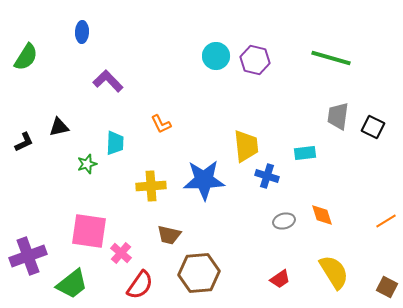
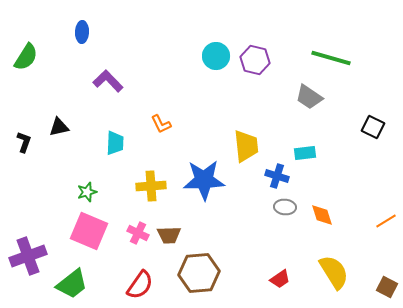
gray trapezoid: moved 29 px left, 19 px up; rotated 64 degrees counterclockwise
black L-shape: rotated 45 degrees counterclockwise
green star: moved 28 px down
blue cross: moved 10 px right
gray ellipse: moved 1 px right, 14 px up; rotated 20 degrees clockwise
pink square: rotated 15 degrees clockwise
brown trapezoid: rotated 15 degrees counterclockwise
pink cross: moved 17 px right, 20 px up; rotated 15 degrees counterclockwise
